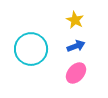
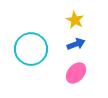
blue arrow: moved 2 px up
